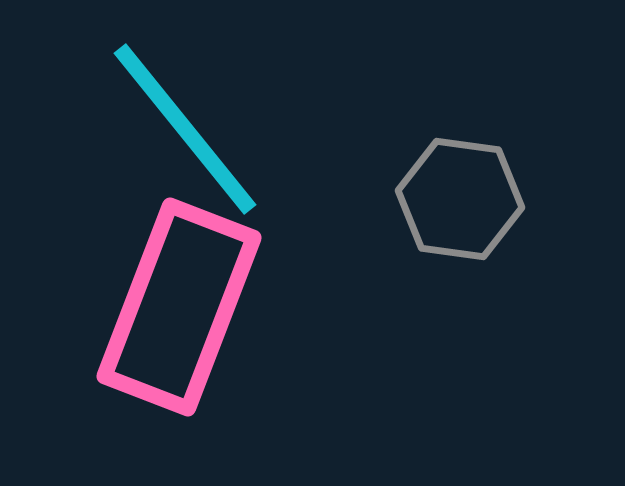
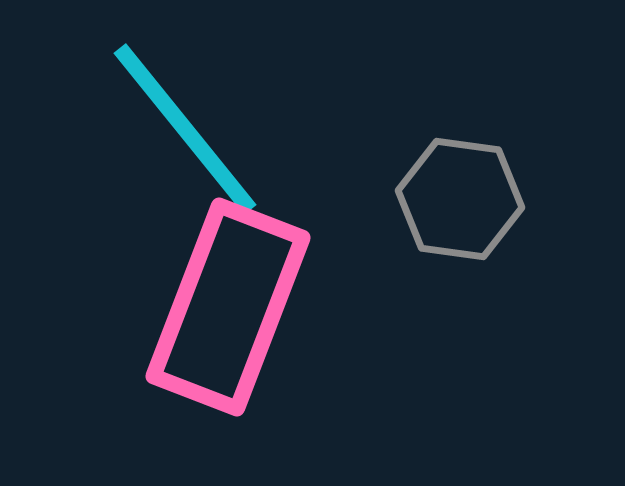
pink rectangle: moved 49 px right
